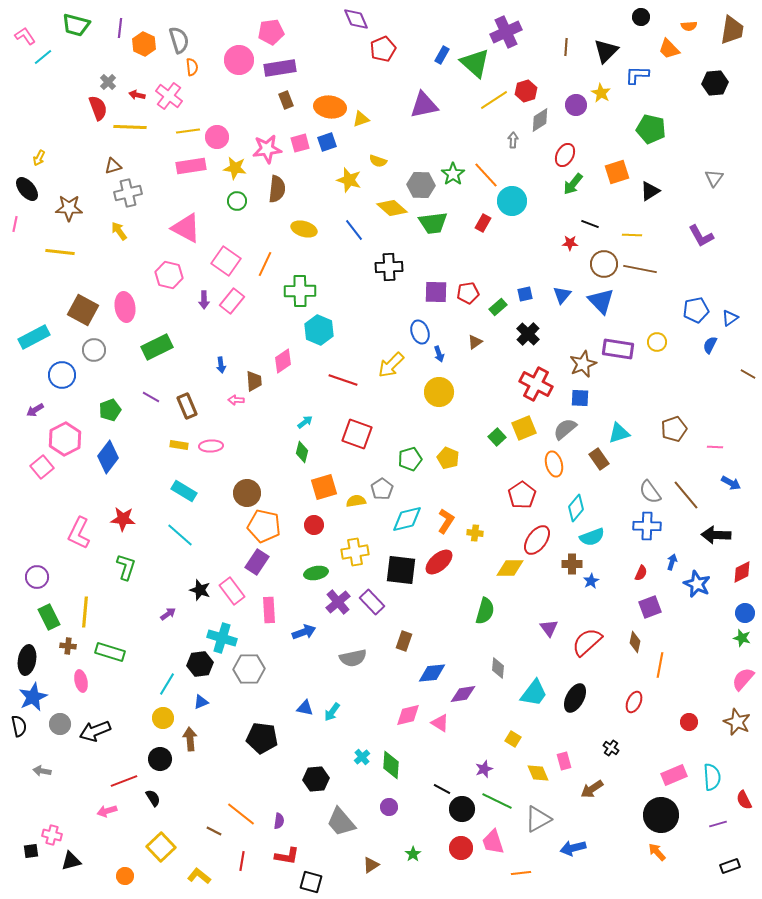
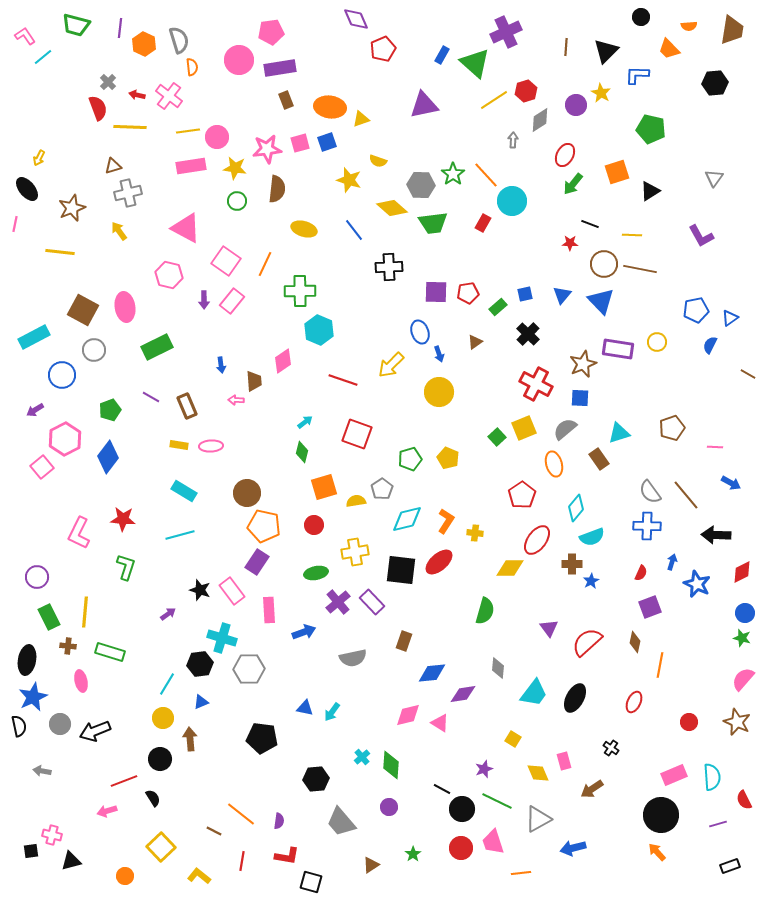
brown star at (69, 208): moved 3 px right; rotated 24 degrees counterclockwise
brown pentagon at (674, 429): moved 2 px left, 1 px up
cyan line at (180, 535): rotated 56 degrees counterclockwise
